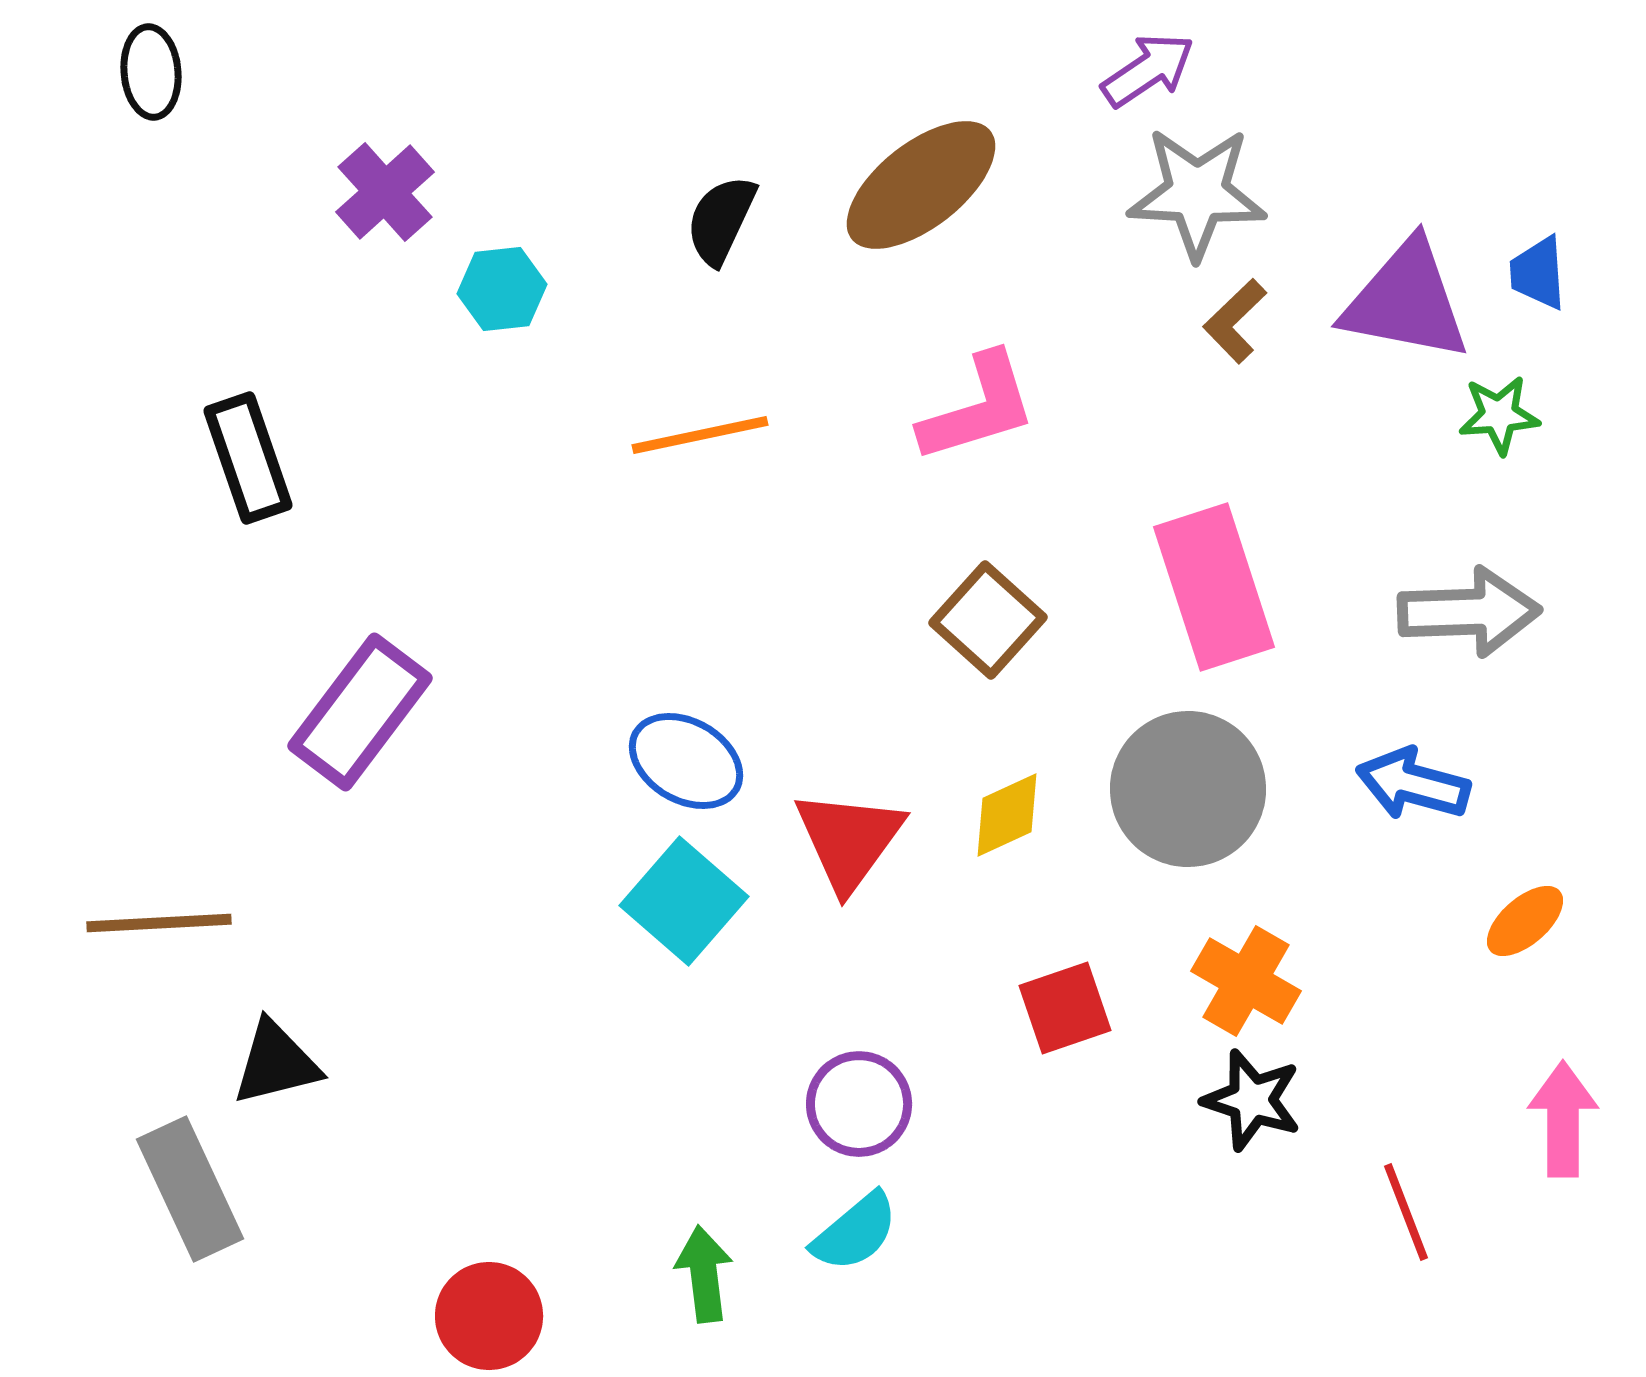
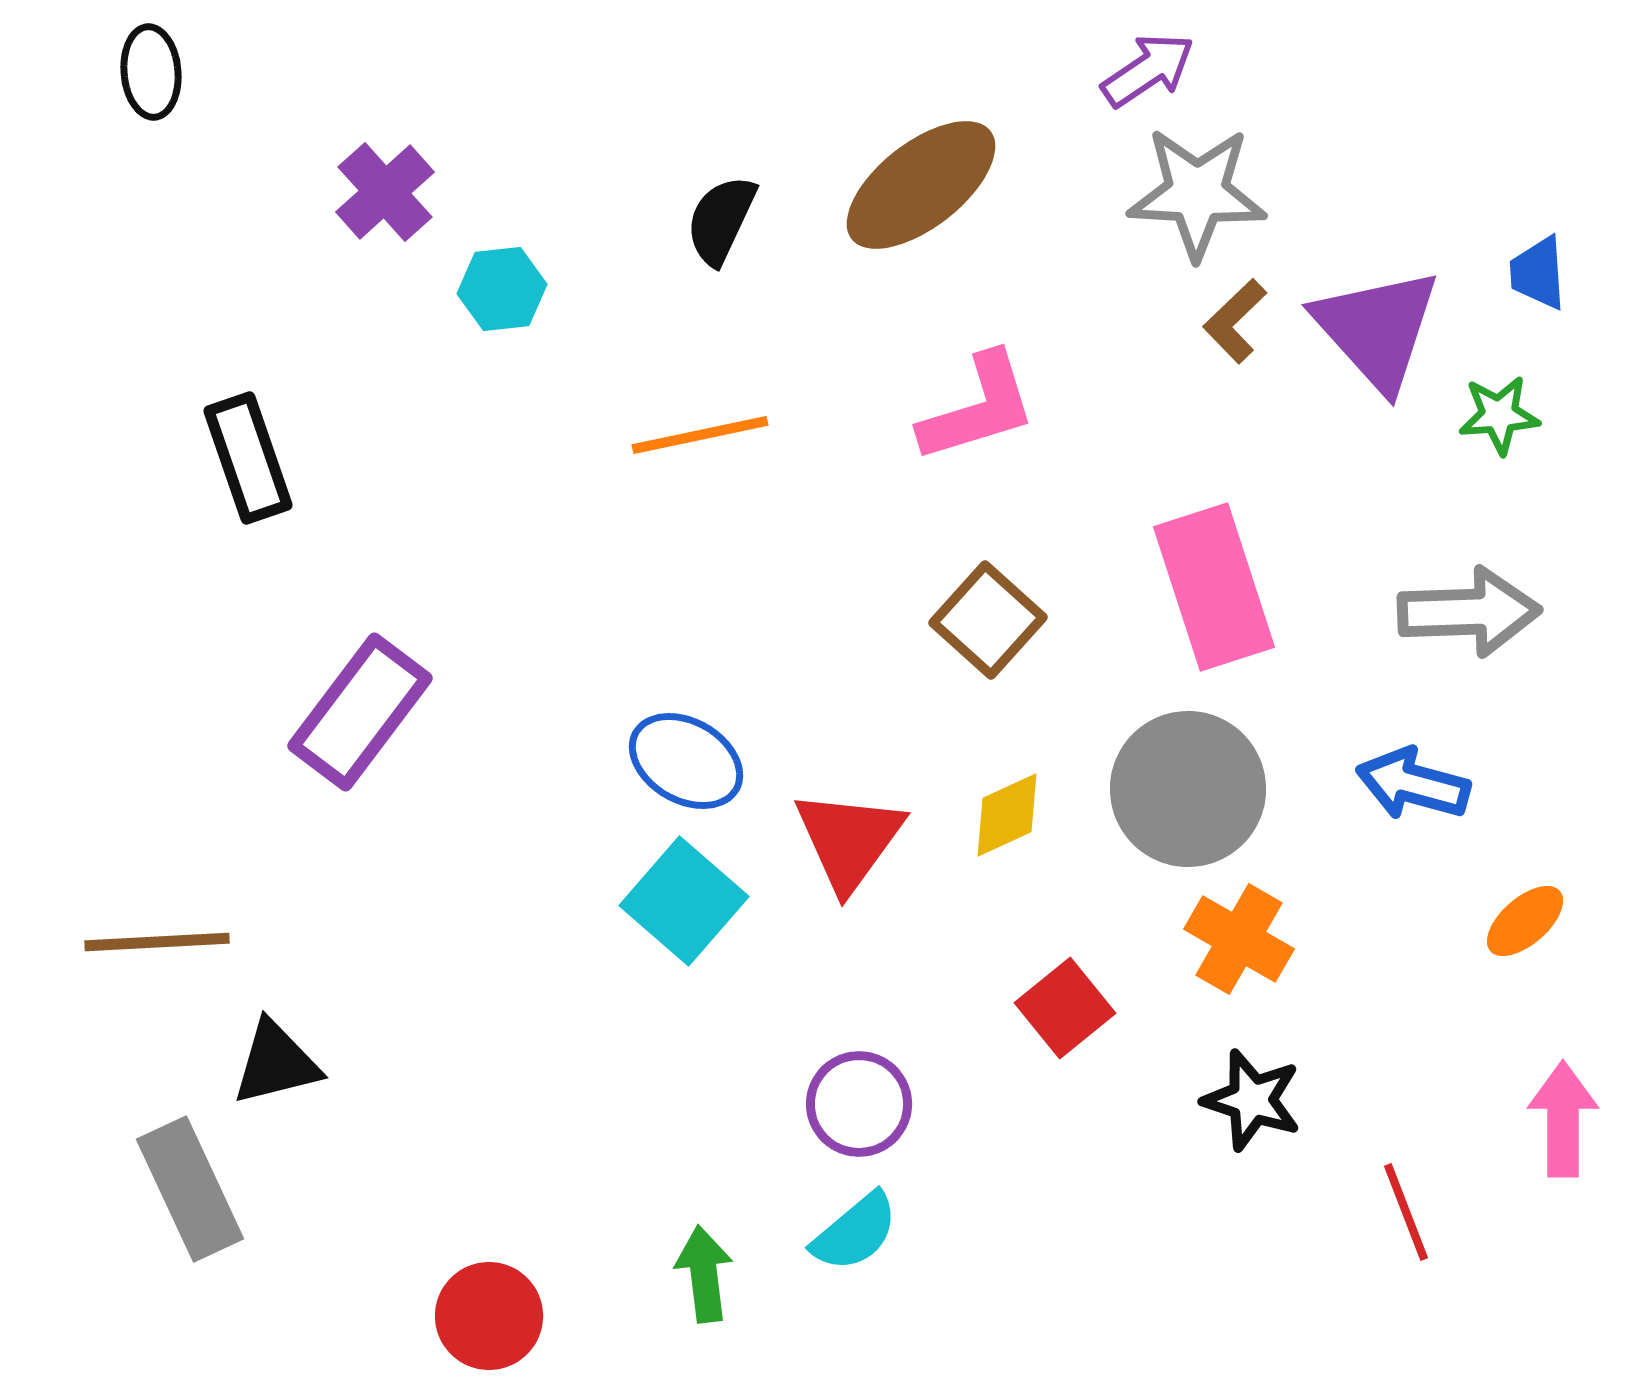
purple triangle: moved 29 px left, 28 px down; rotated 37 degrees clockwise
brown line: moved 2 px left, 19 px down
orange cross: moved 7 px left, 42 px up
red square: rotated 20 degrees counterclockwise
